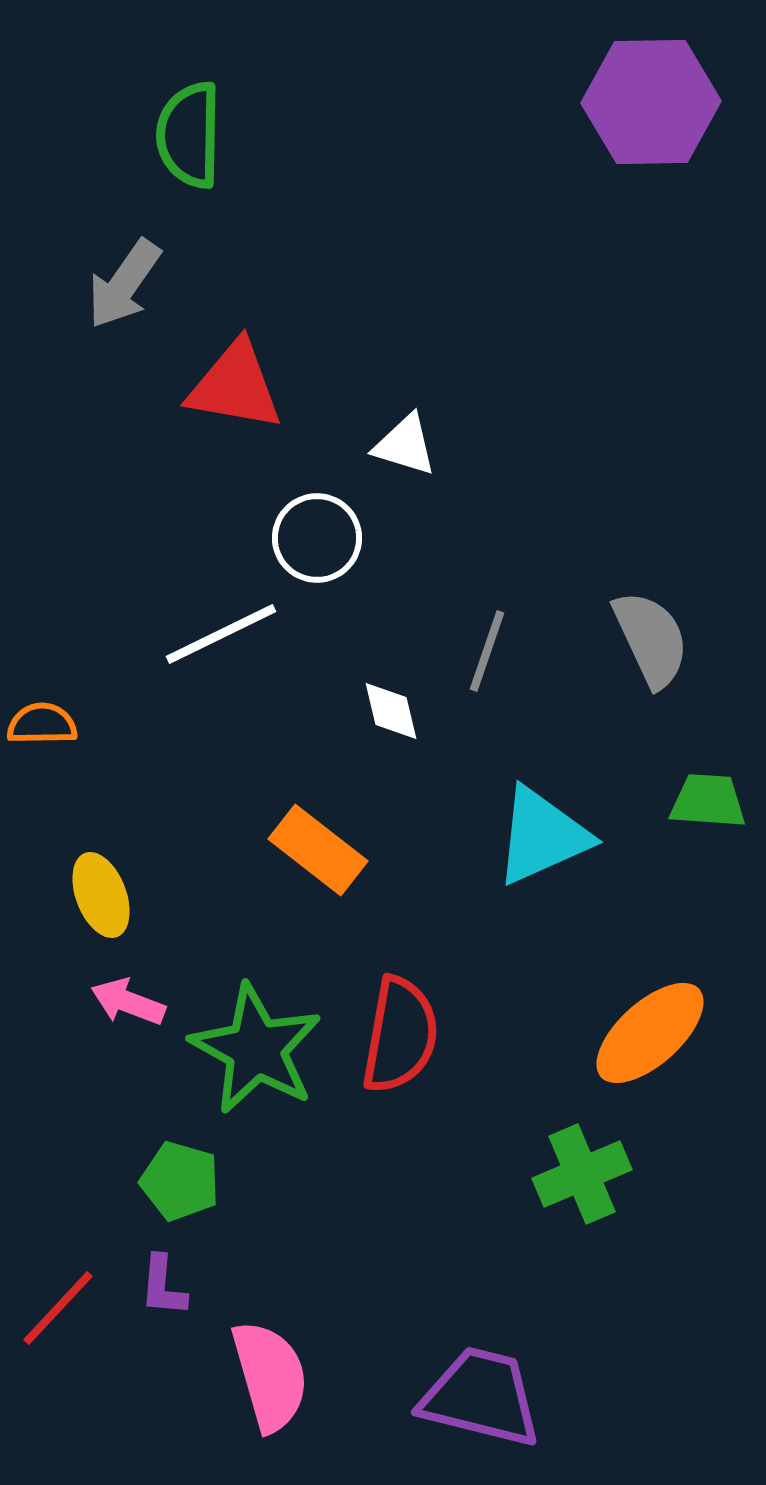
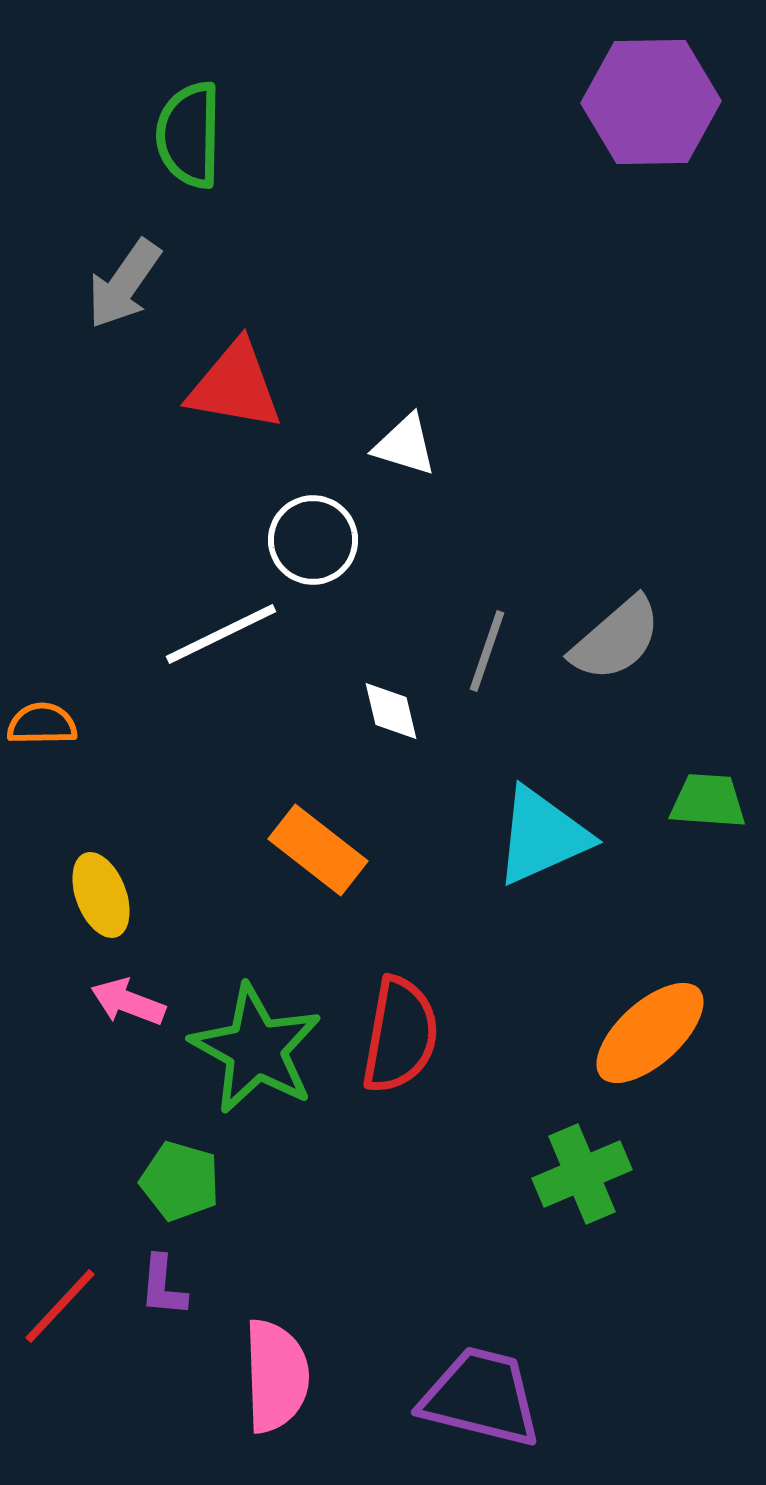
white circle: moved 4 px left, 2 px down
gray semicircle: moved 35 px left; rotated 74 degrees clockwise
red line: moved 2 px right, 2 px up
pink semicircle: moved 6 px right; rotated 14 degrees clockwise
